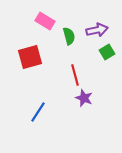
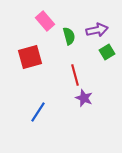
pink rectangle: rotated 18 degrees clockwise
